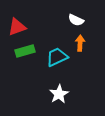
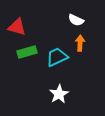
red triangle: rotated 36 degrees clockwise
green rectangle: moved 2 px right, 1 px down
